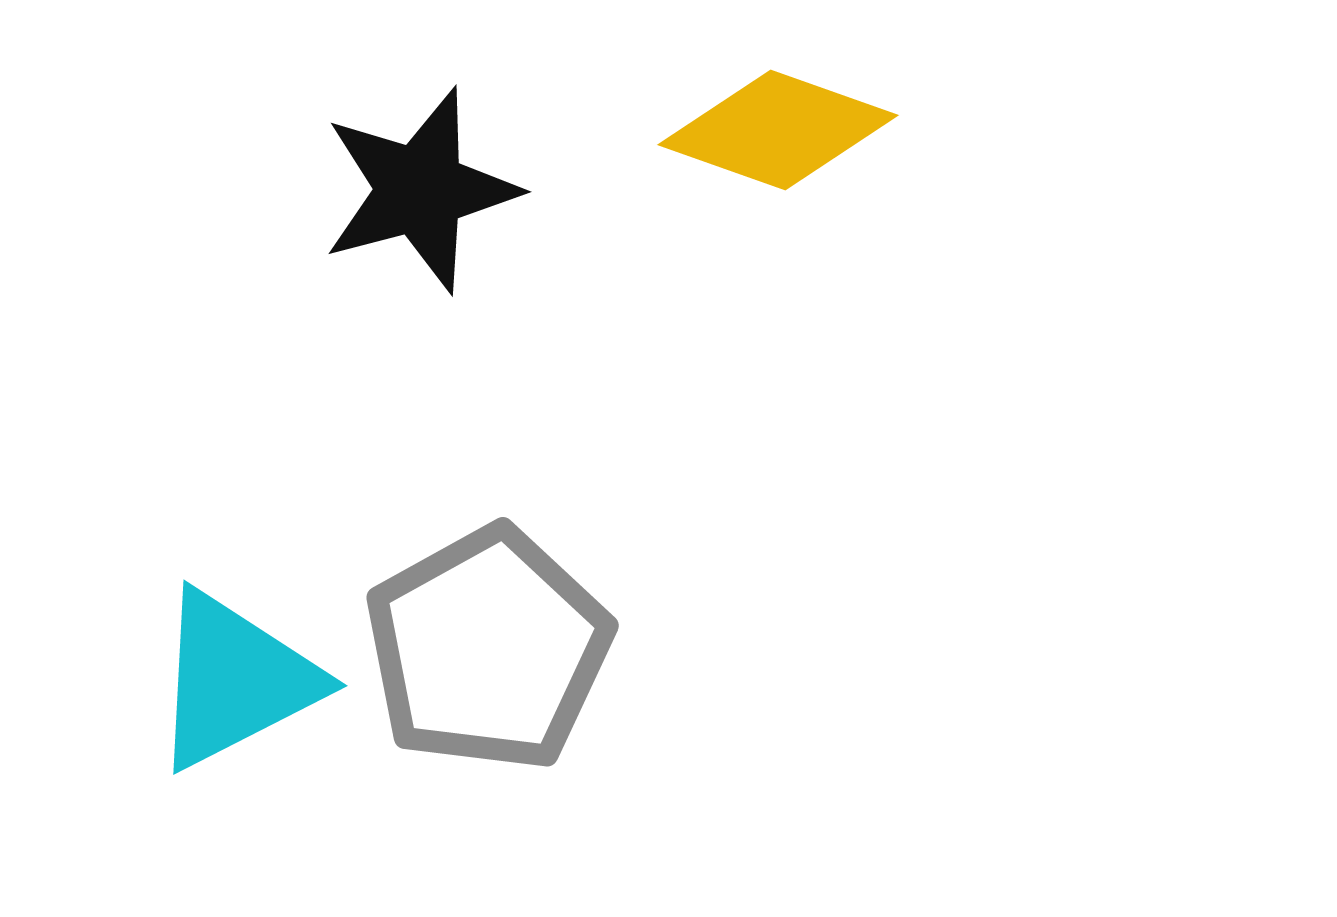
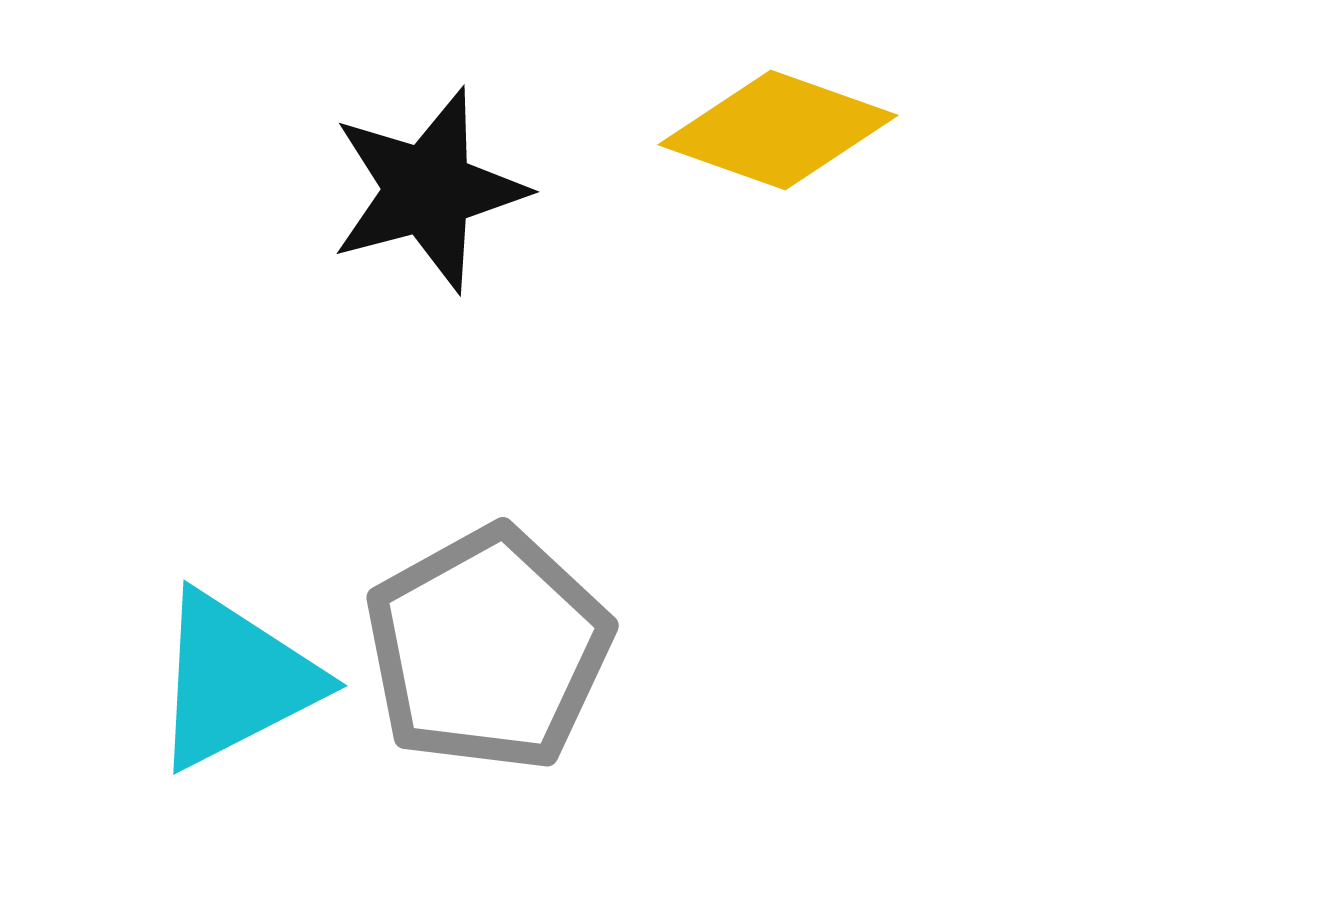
black star: moved 8 px right
